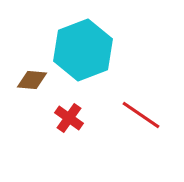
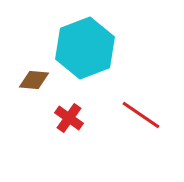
cyan hexagon: moved 2 px right, 2 px up
brown diamond: moved 2 px right
